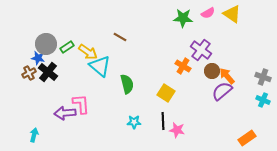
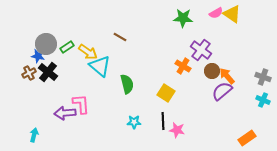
pink semicircle: moved 8 px right
blue star: moved 2 px up
